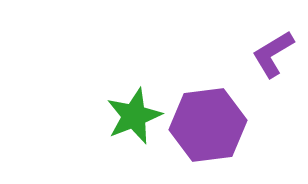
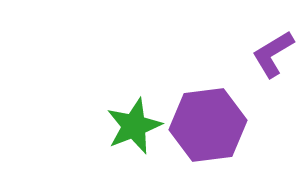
green star: moved 10 px down
